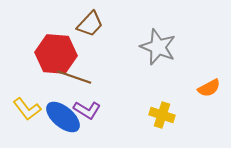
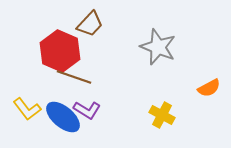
red hexagon: moved 4 px right, 3 px up; rotated 18 degrees clockwise
yellow cross: rotated 10 degrees clockwise
